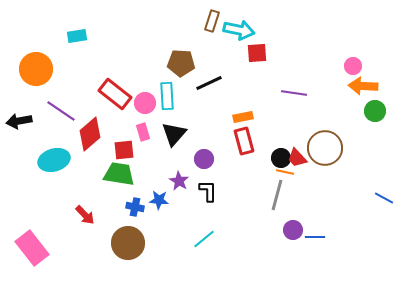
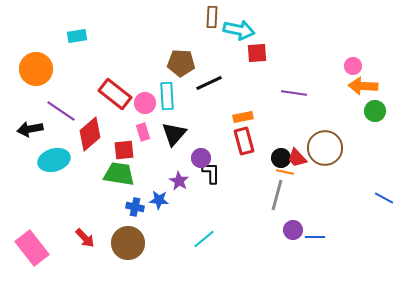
brown rectangle at (212, 21): moved 4 px up; rotated 15 degrees counterclockwise
black arrow at (19, 121): moved 11 px right, 8 px down
purple circle at (204, 159): moved 3 px left, 1 px up
black L-shape at (208, 191): moved 3 px right, 18 px up
red arrow at (85, 215): moved 23 px down
